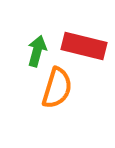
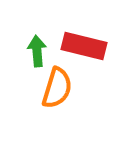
green arrow: rotated 20 degrees counterclockwise
